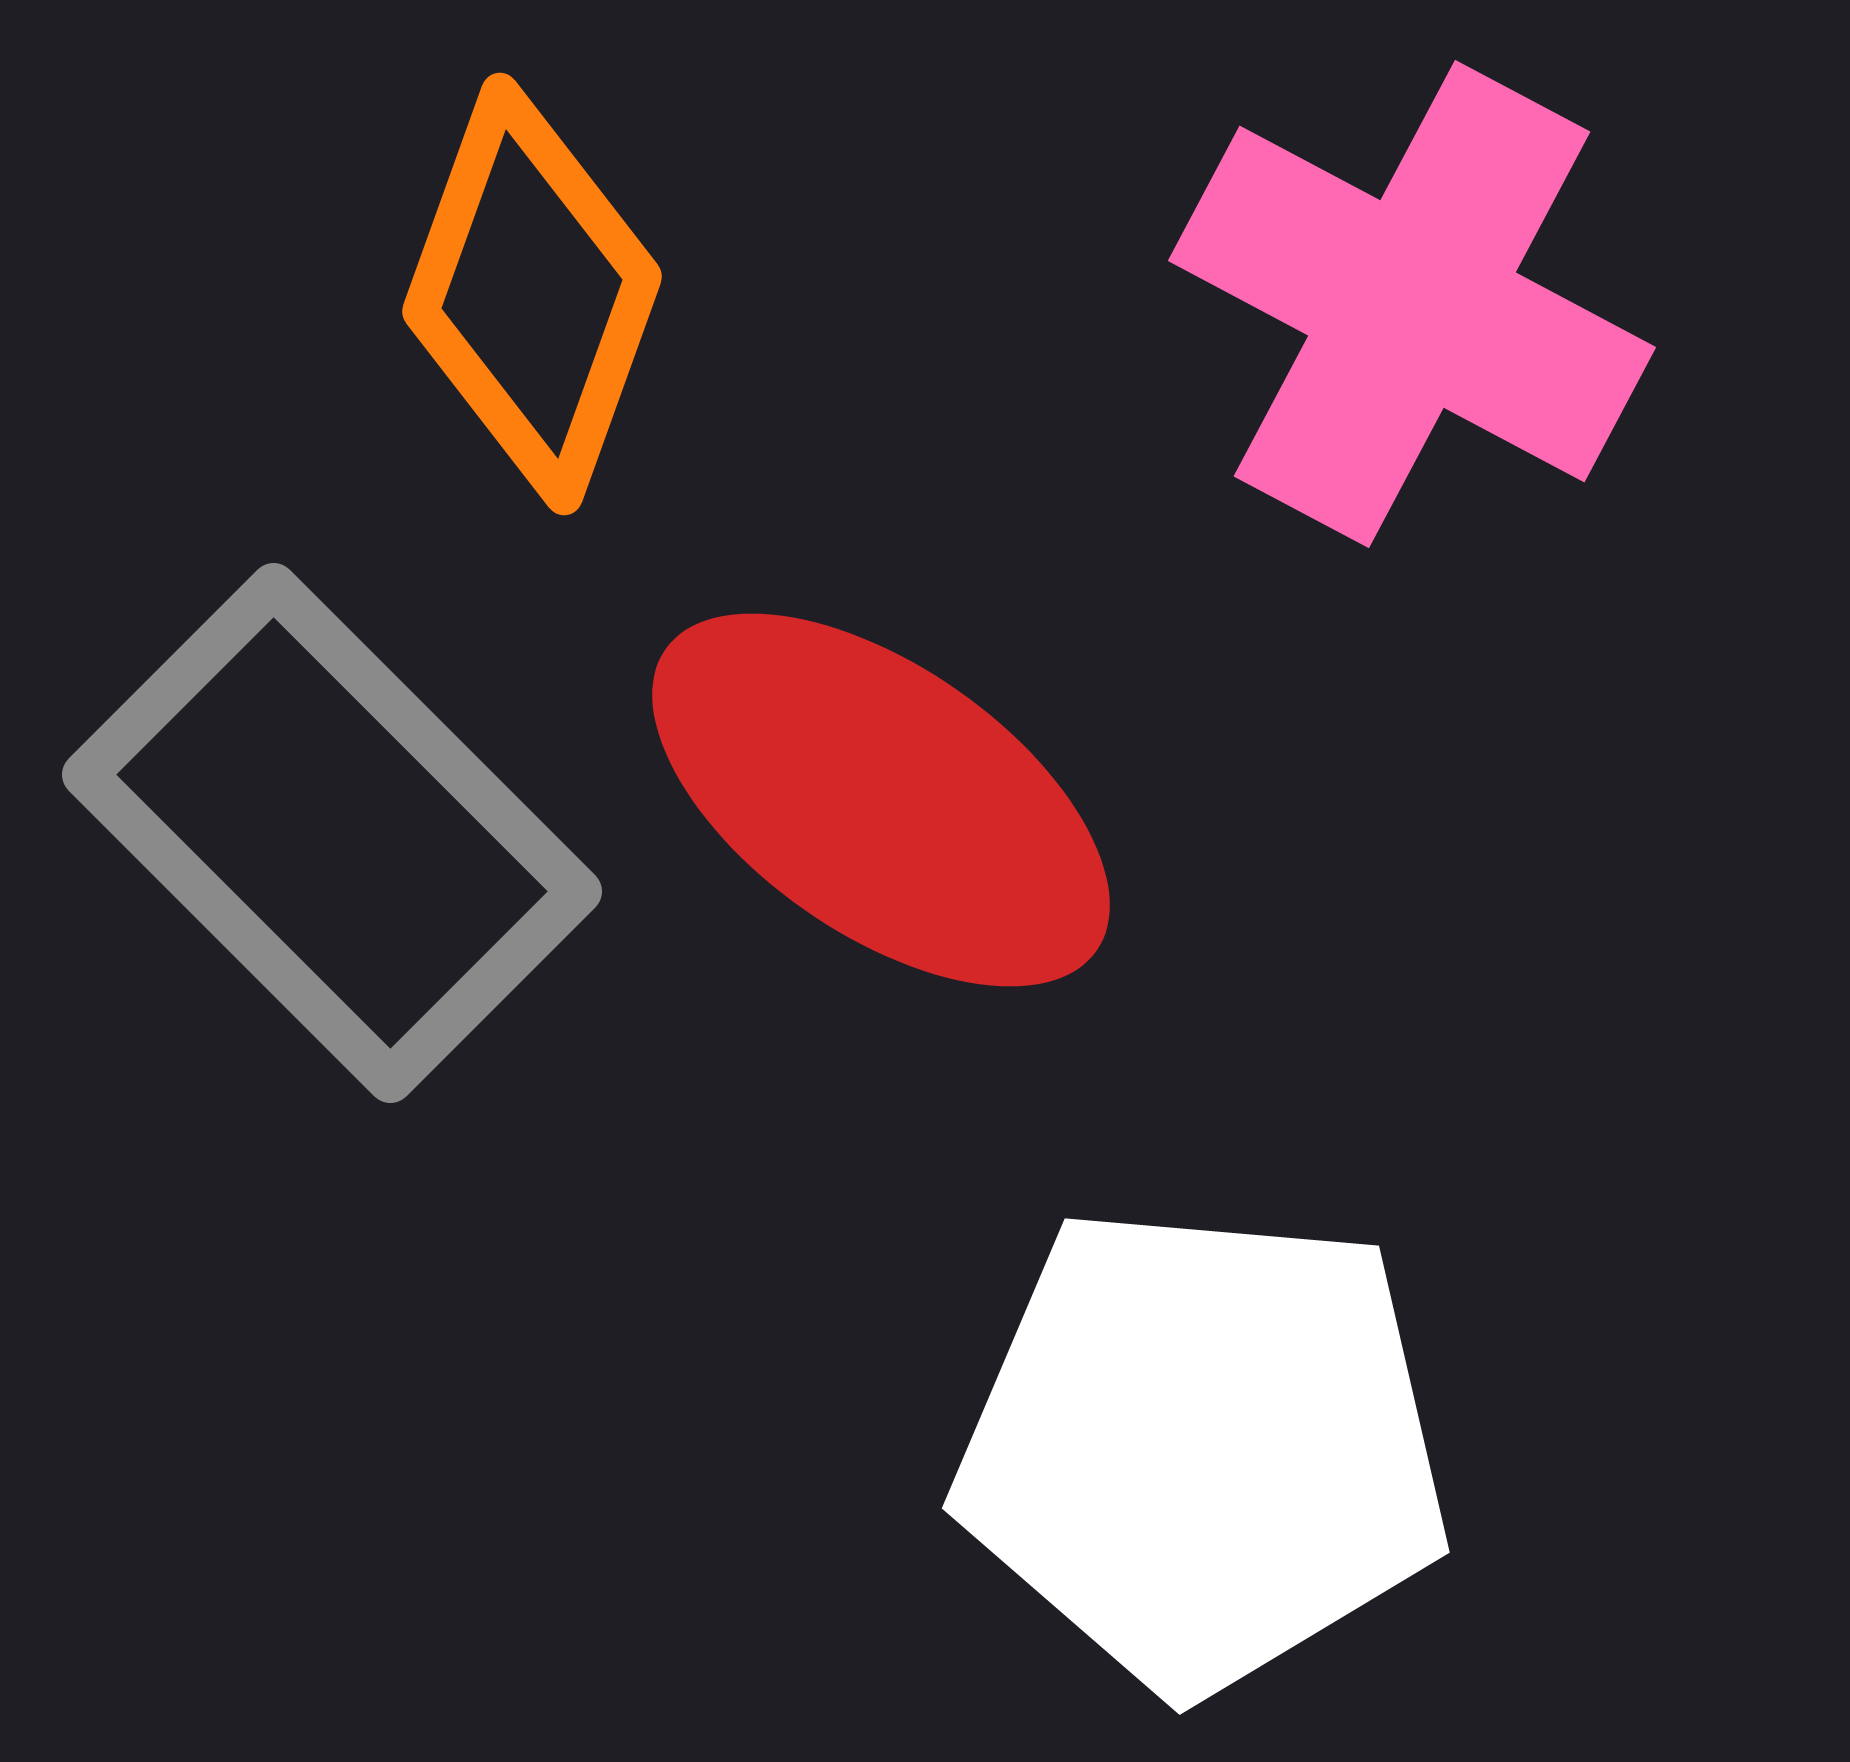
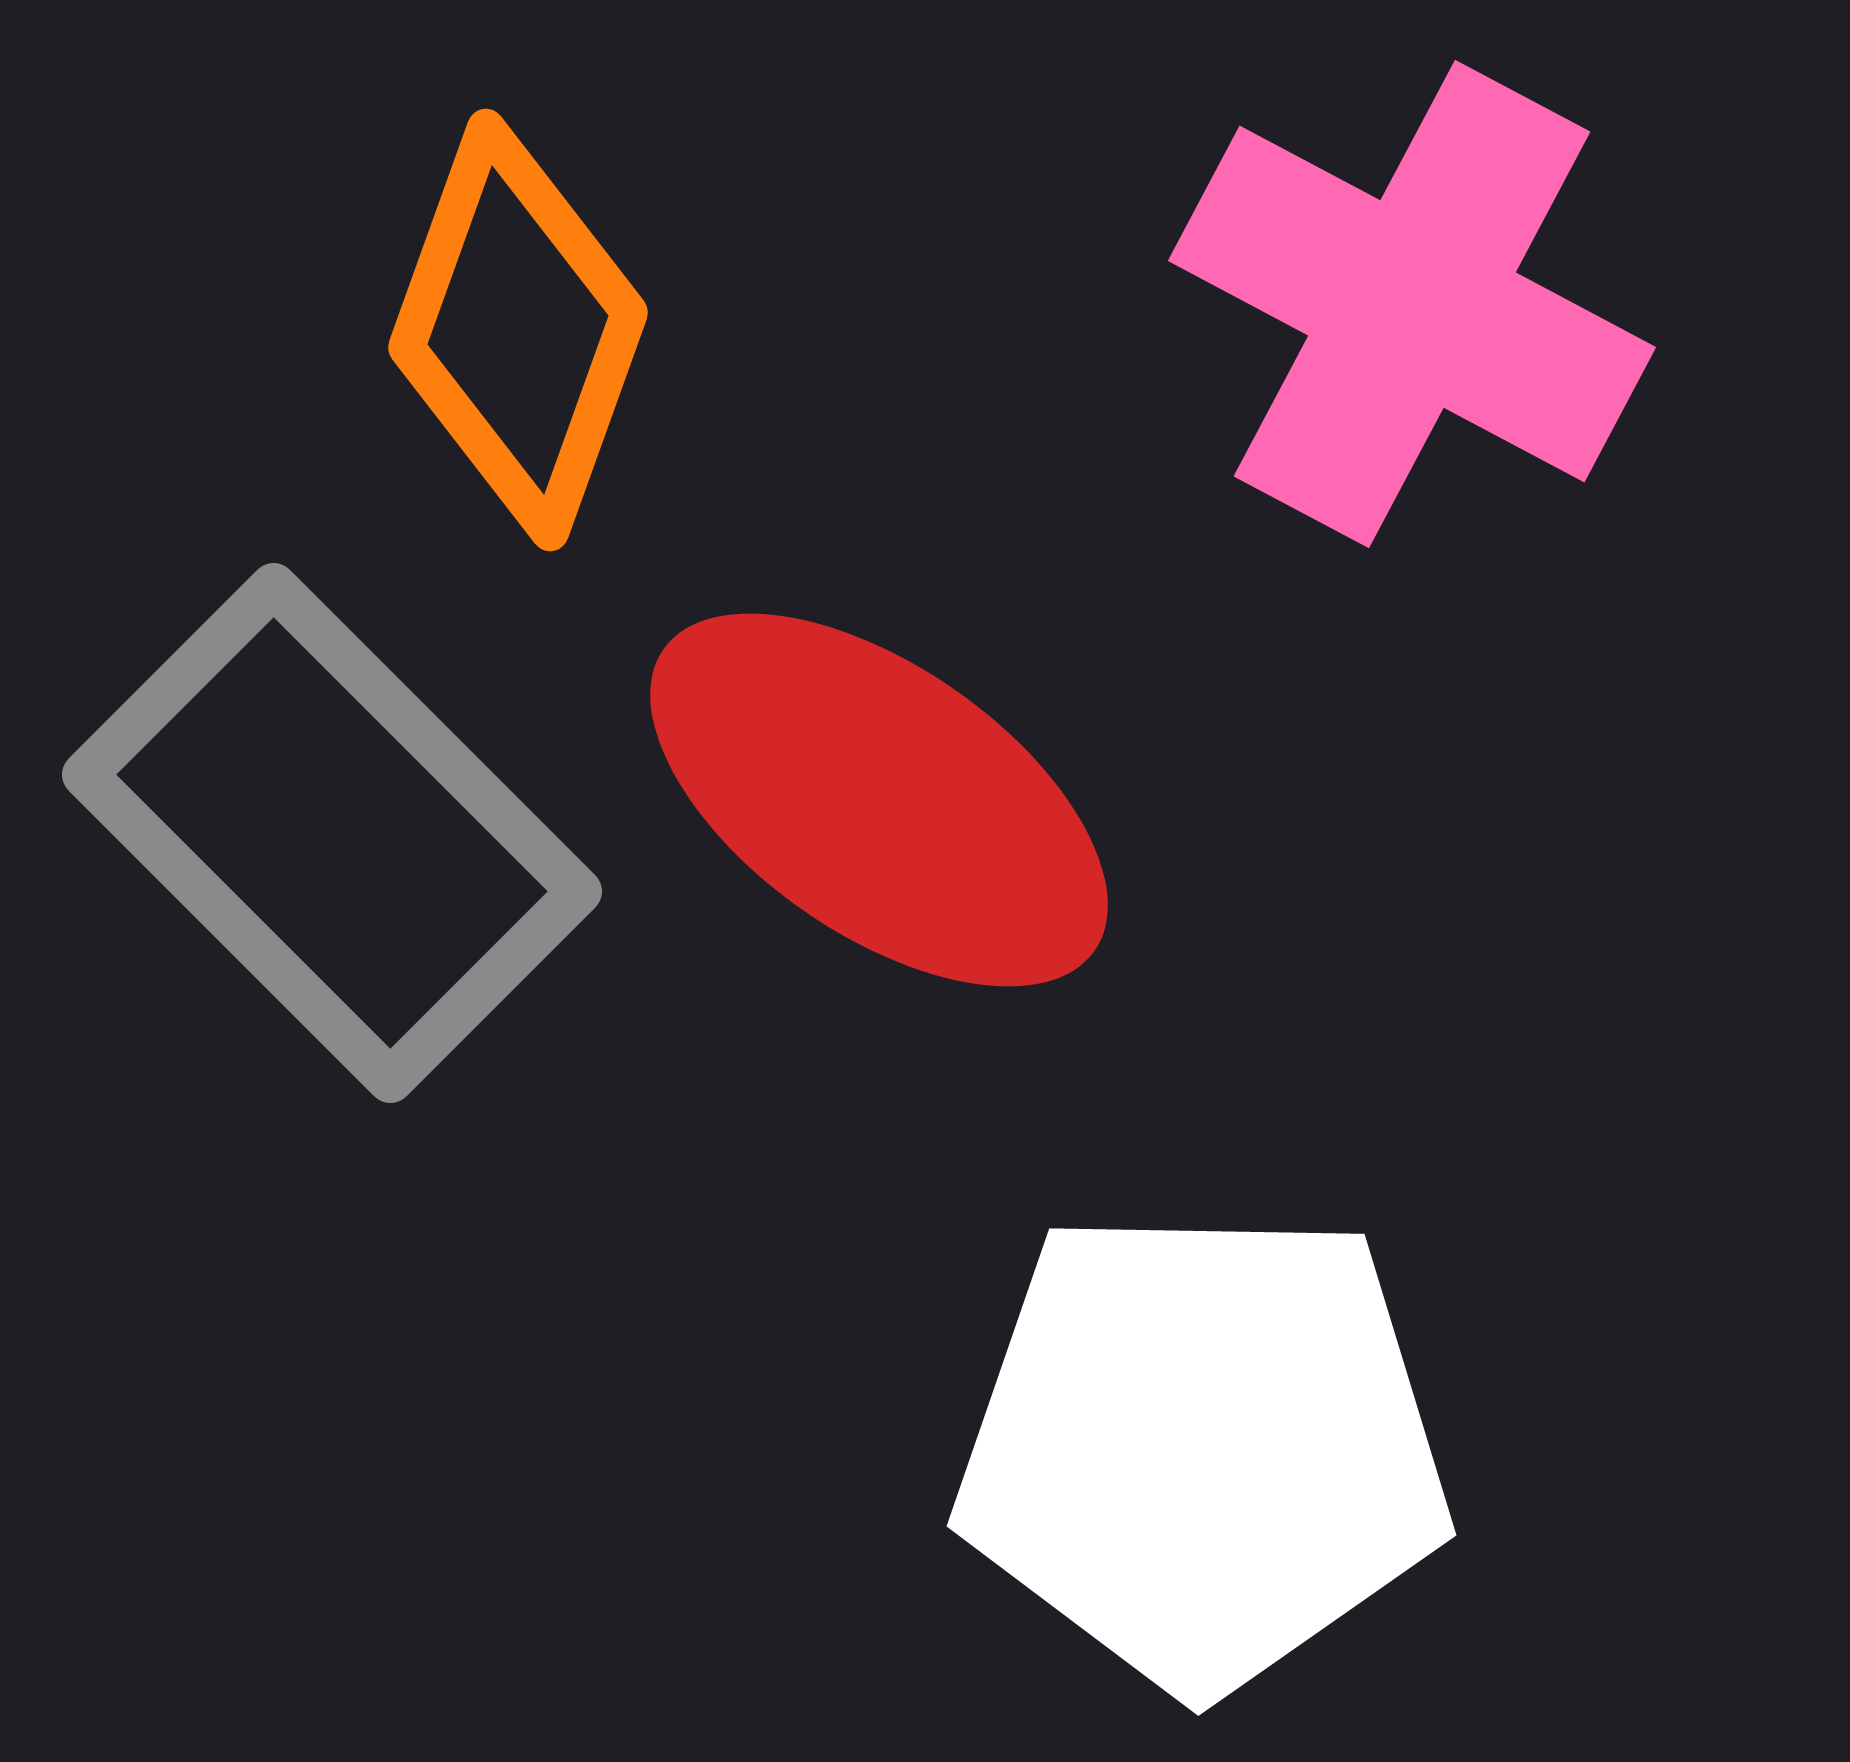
orange diamond: moved 14 px left, 36 px down
red ellipse: moved 2 px left
white pentagon: rotated 4 degrees counterclockwise
